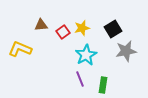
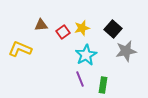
black square: rotated 18 degrees counterclockwise
